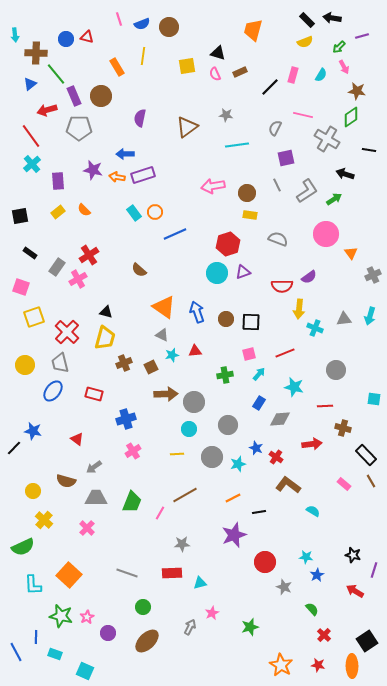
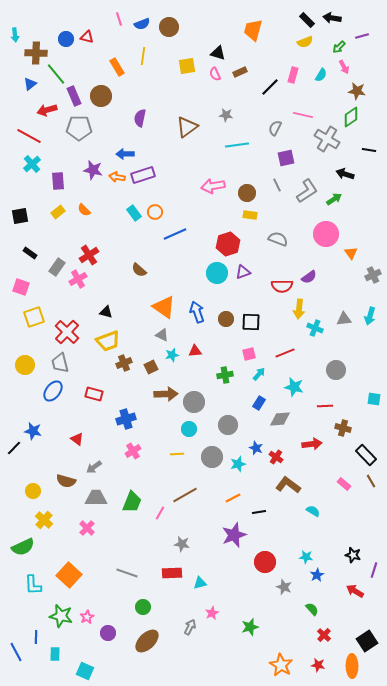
red line at (31, 136): moved 2 px left; rotated 25 degrees counterclockwise
yellow trapezoid at (105, 338): moved 3 px right, 3 px down; rotated 55 degrees clockwise
gray star at (182, 544): rotated 14 degrees clockwise
cyan rectangle at (55, 654): rotated 72 degrees clockwise
